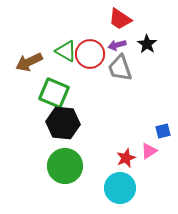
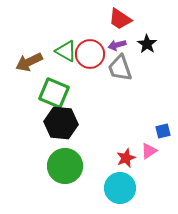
black hexagon: moved 2 px left
